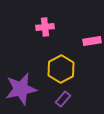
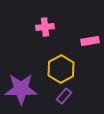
pink rectangle: moved 2 px left
purple star: rotated 12 degrees clockwise
purple rectangle: moved 1 px right, 3 px up
